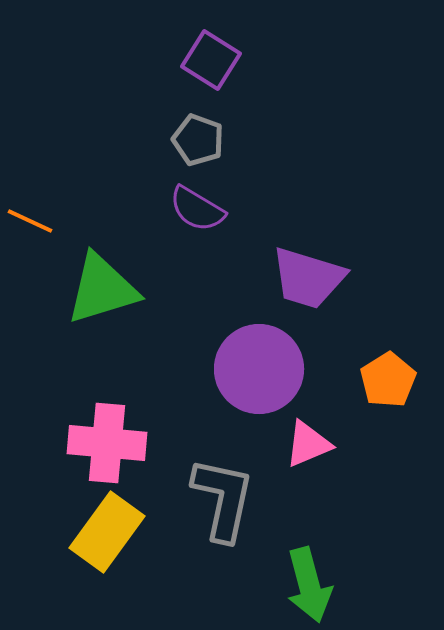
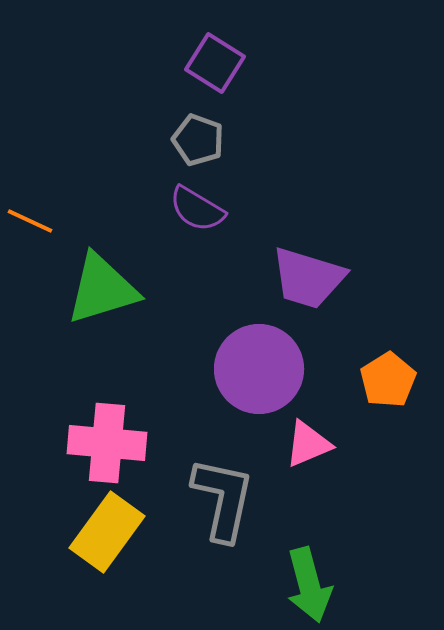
purple square: moved 4 px right, 3 px down
